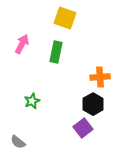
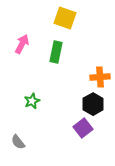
gray semicircle: rotated 14 degrees clockwise
